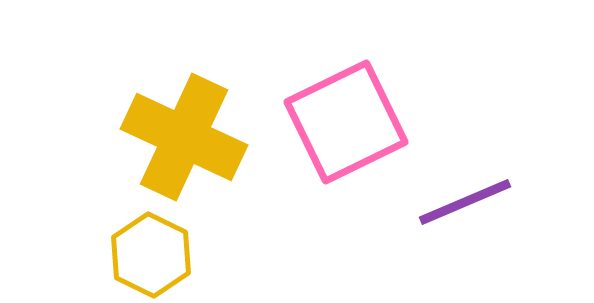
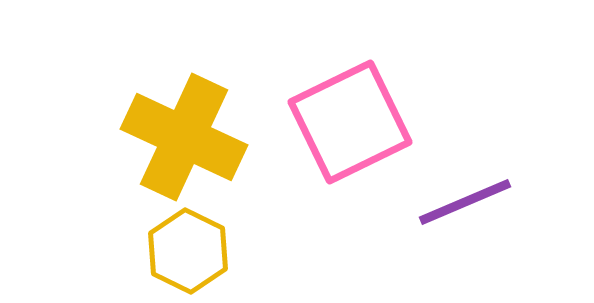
pink square: moved 4 px right
yellow hexagon: moved 37 px right, 4 px up
